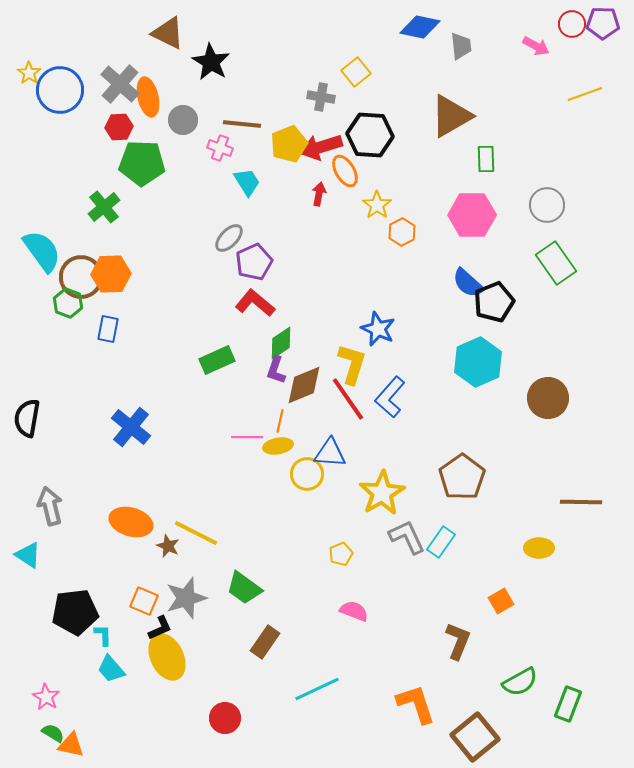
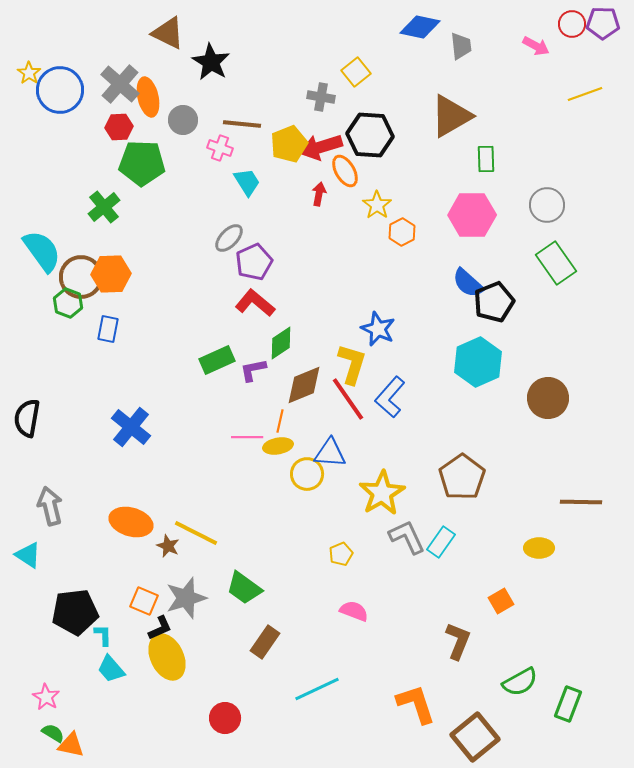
purple L-shape at (276, 370): moved 23 px left; rotated 60 degrees clockwise
